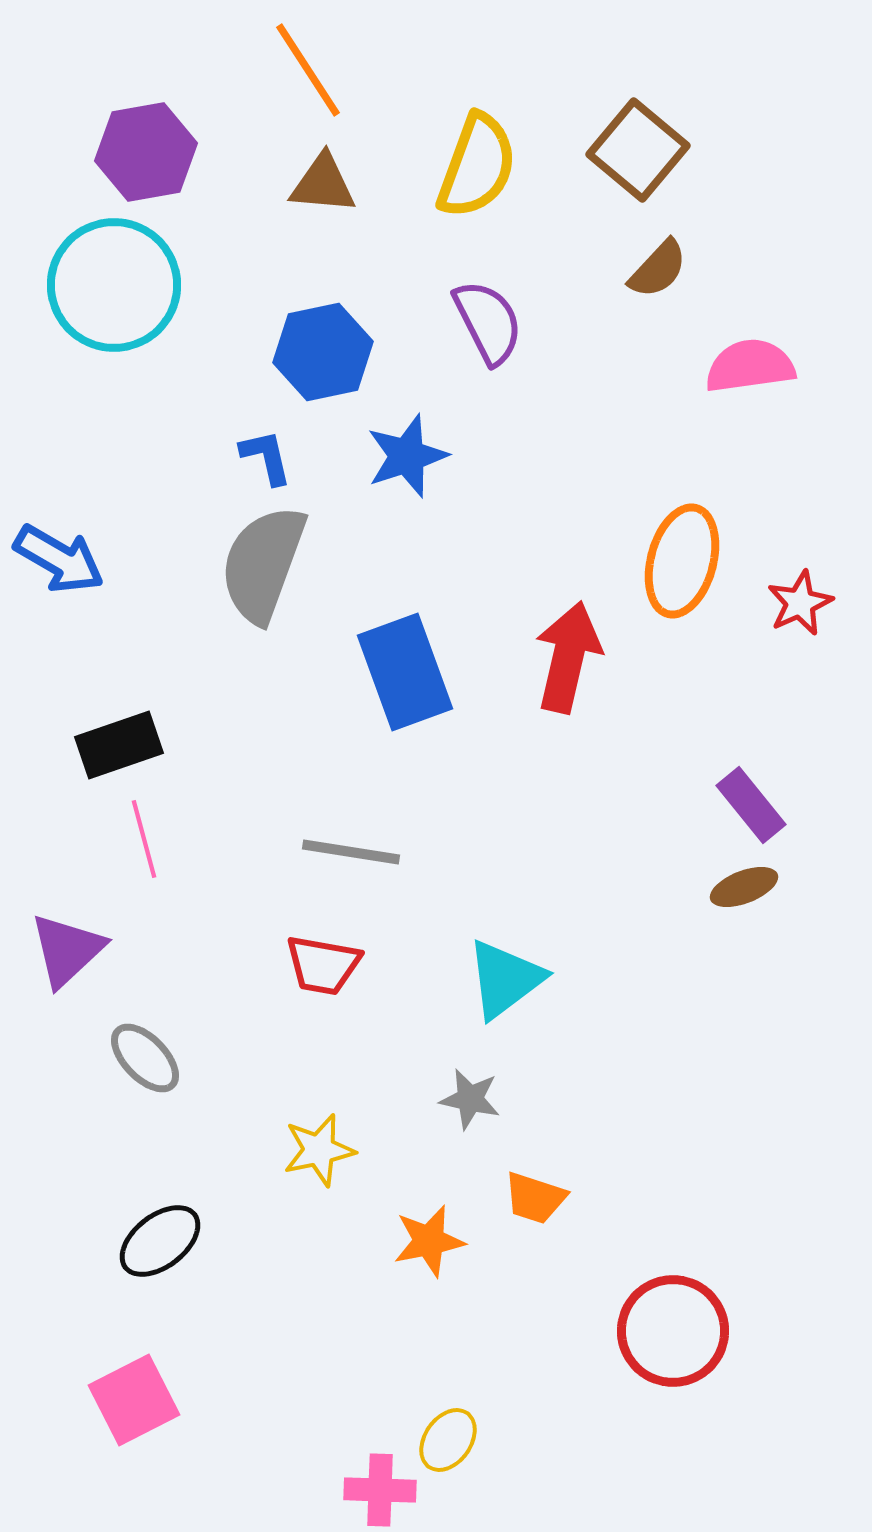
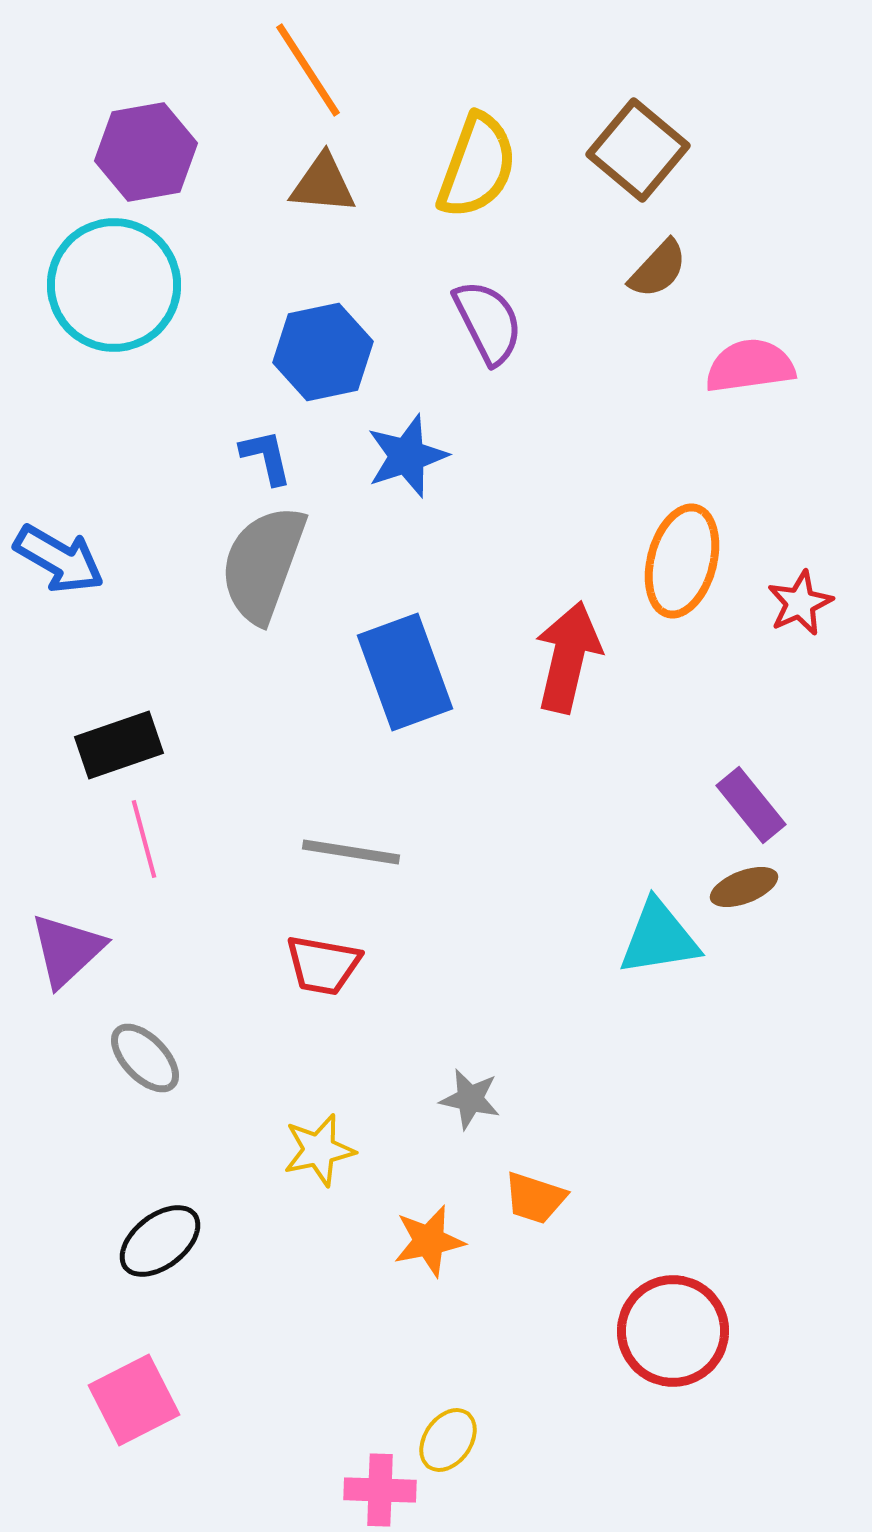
cyan triangle: moved 154 px right, 41 px up; rotated 28 degrees clockwise
